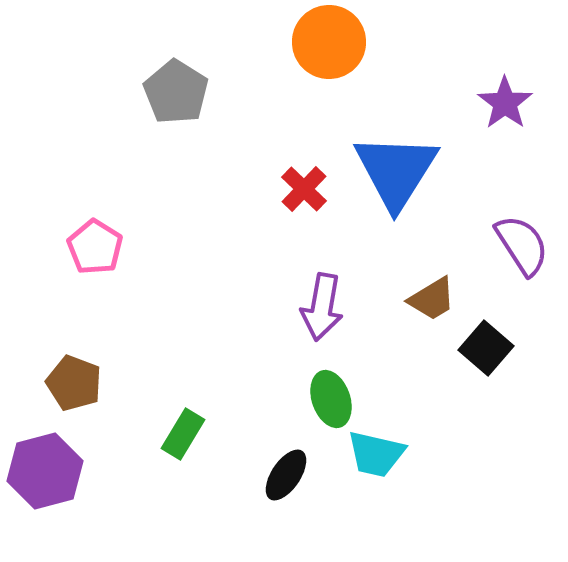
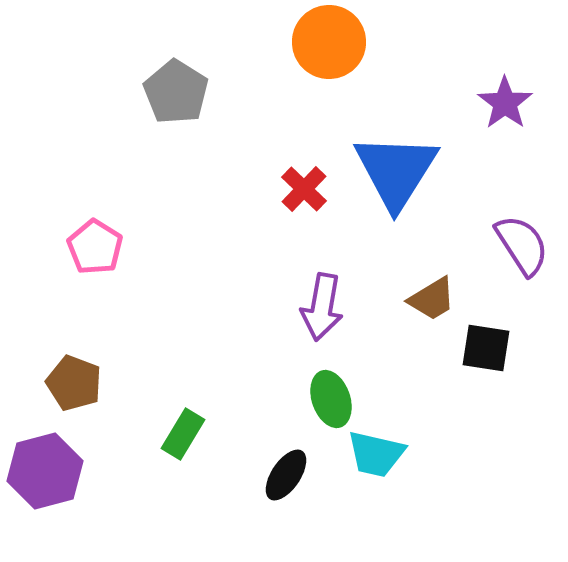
black square: rotated 32 degrees counterclockwise
